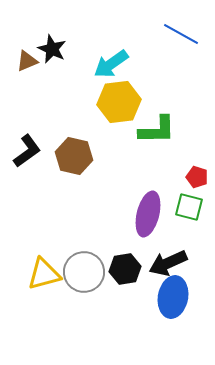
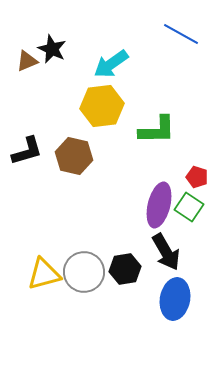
yellow hexagon: moved 17 px left, 4 px down
black L-shape: rotated 20 degrees clockwise
green square: rotated 20 degrees clockwise
purple ellipse: moved 11 px right, 9 px up
black arrow: moved 2 px left, 11 px up; rotated 96 degrees counterclockwise
blue ellipse: moved 2 px right, 2 px down
